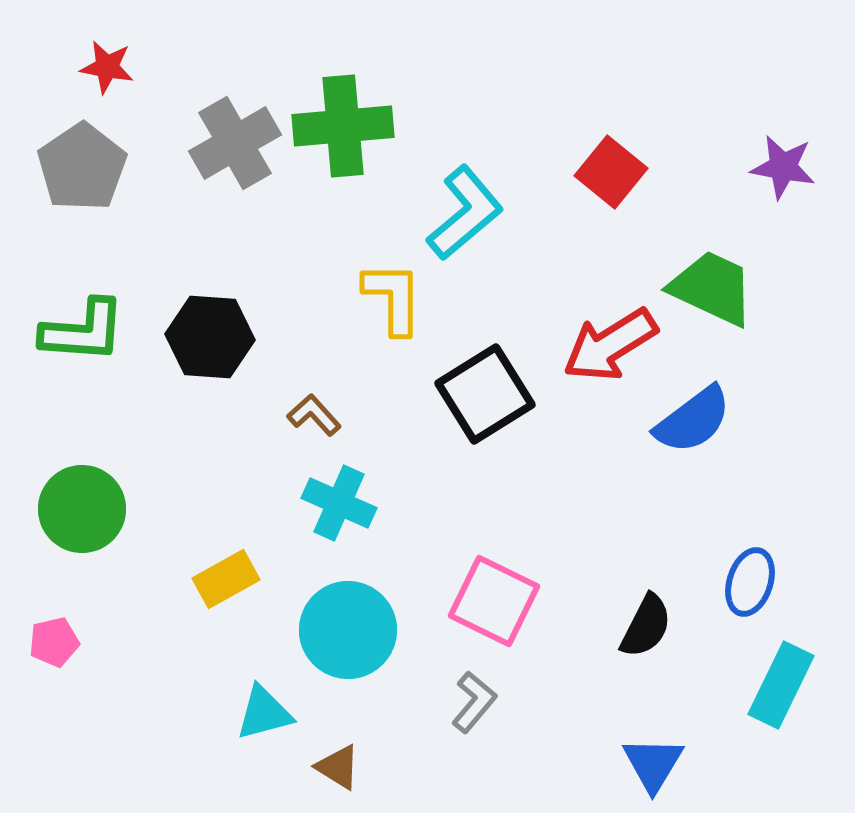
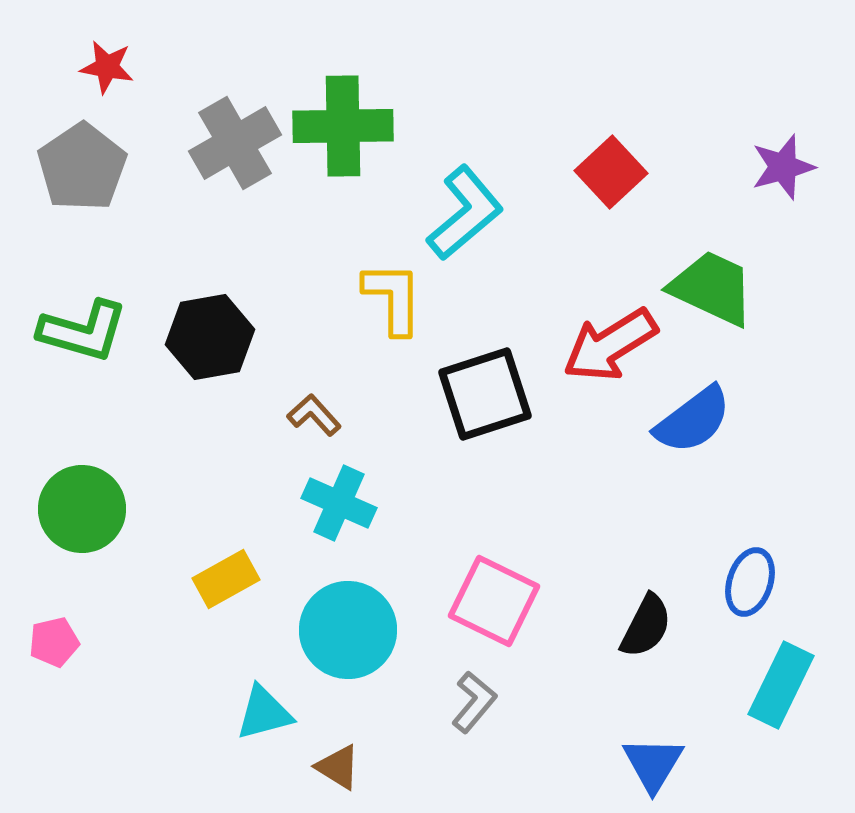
green cross: rotated 4 degrees clockwise
purple star: rotated 26 degrees counterclockwise
red square: rotated 8 degrees clockwise
green L-shape: rotated 12 degrees clockwise
black hexagon: rotated 14 degrees counterclockwise
black square: rotated 14 degrees clockwise
